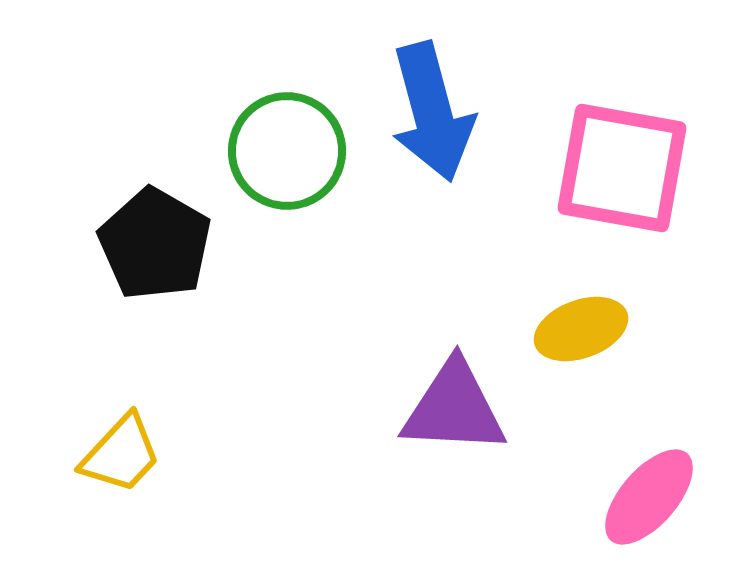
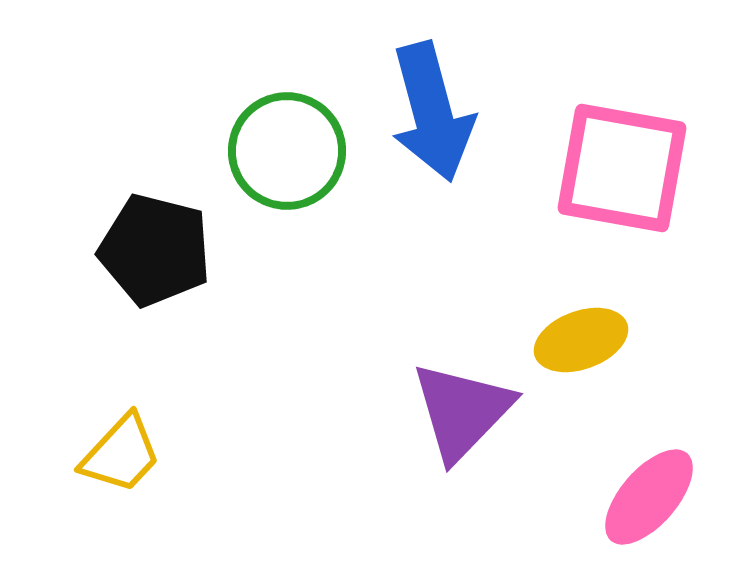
black pentagon: moved 6 px down; rotated 16 degrees counterclockwise
yellow ellipse: moved 11 px down
purple triangle: moved 8 px right, 3 px down; rotated 49 degrees counterclockwise
